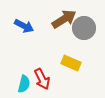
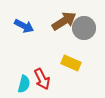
brown arrow: moved 2 px down
